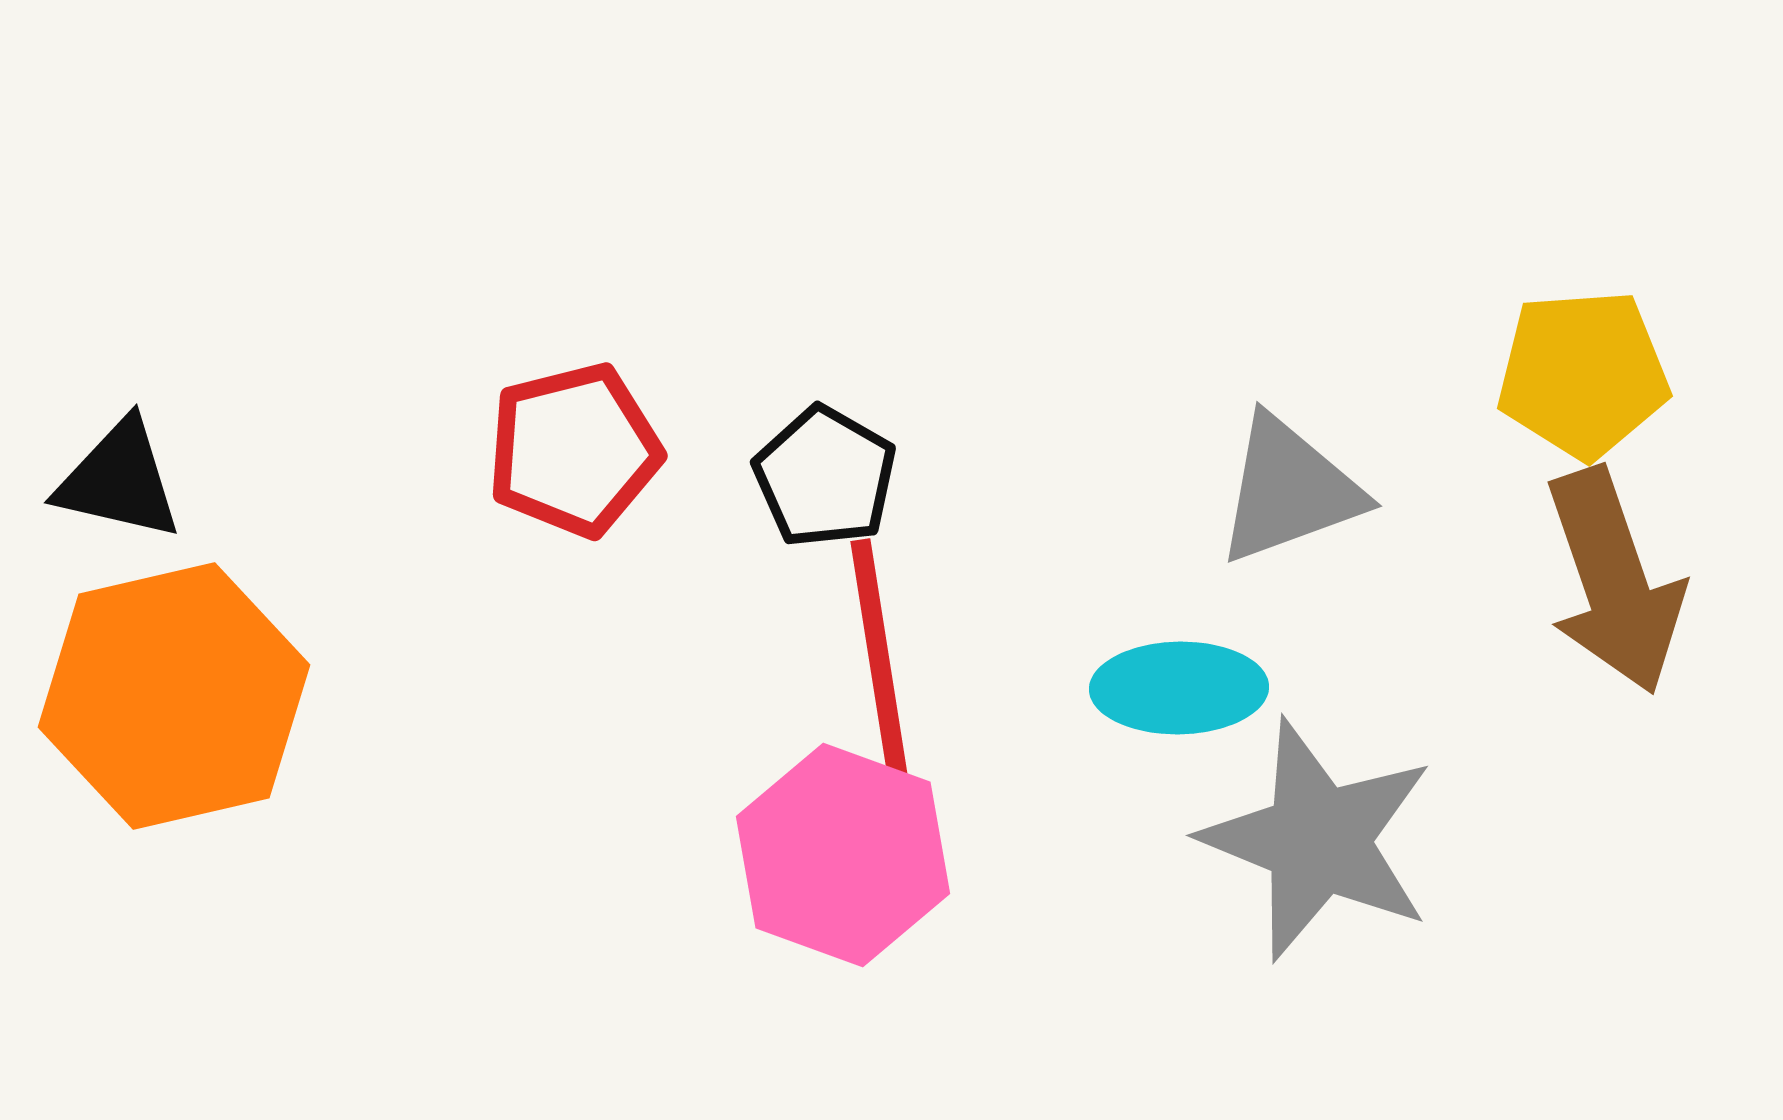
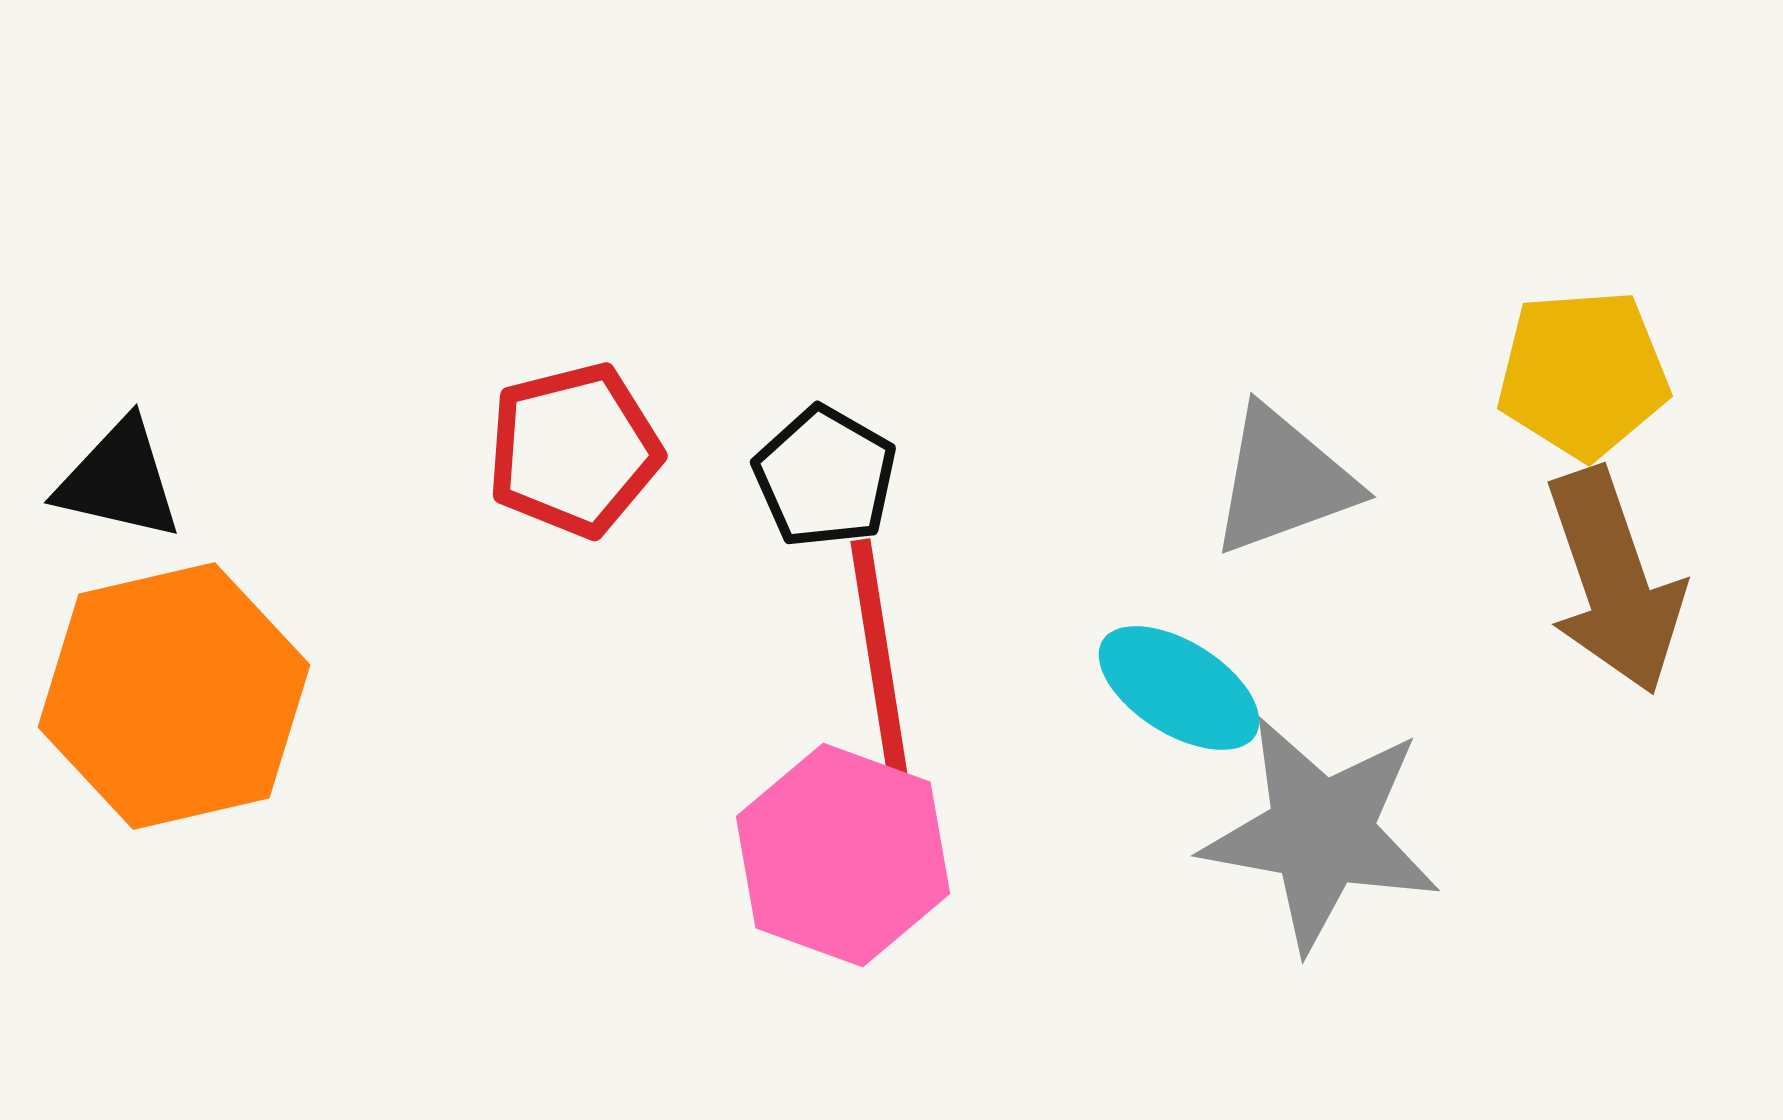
gray triangle: moved 6 px left, 9 px up
cyan ellipse: rotated 33 degrees clockwise
gray star: moved 3 px right, 7 px up; rotated 12 degrees counterclockwise
